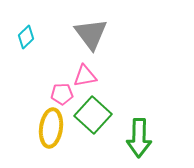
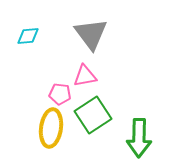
cyan diamond: moved 2 px right, 1 px up; rotated 40 degrees clockwise
pink pentagon: moved 2 px left; rotated 10 degrees clockwise
green square: rotated 15 degrees clockwise
